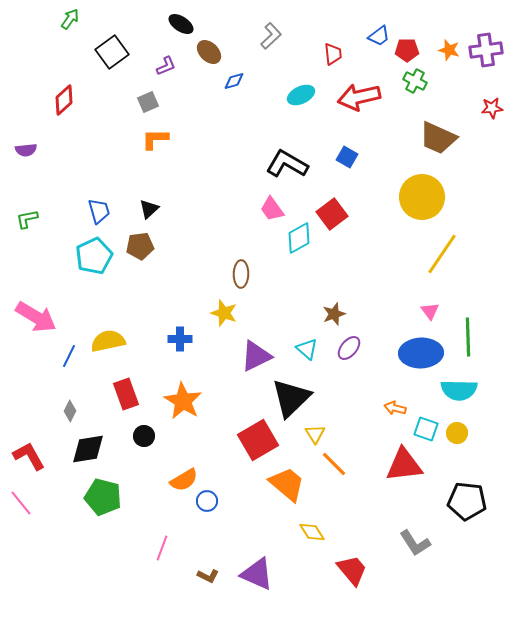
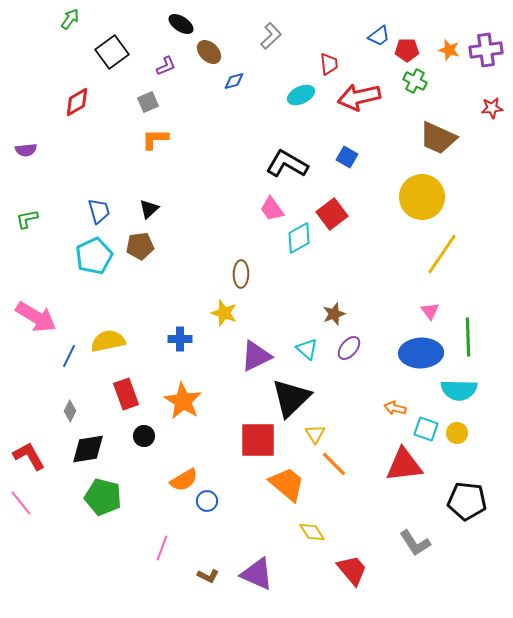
red trapezoid at (333, 54): moved 4 px left, 10 px down
red diamond at (64, 100): moved 13 px right, 2 px down; rotated 12 degrees clockwise
red square at (258, 440): rotated 30 degrees clockwise
